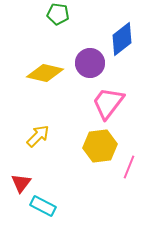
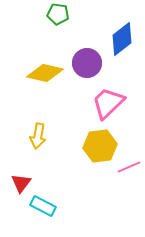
purple circle: moved 3 px left
pink trapezoid: rotated 9 degrees clockwise
yellow arrow: rotated 145 degrees clockwise
pink line: rotated 45 degrees clockwise
